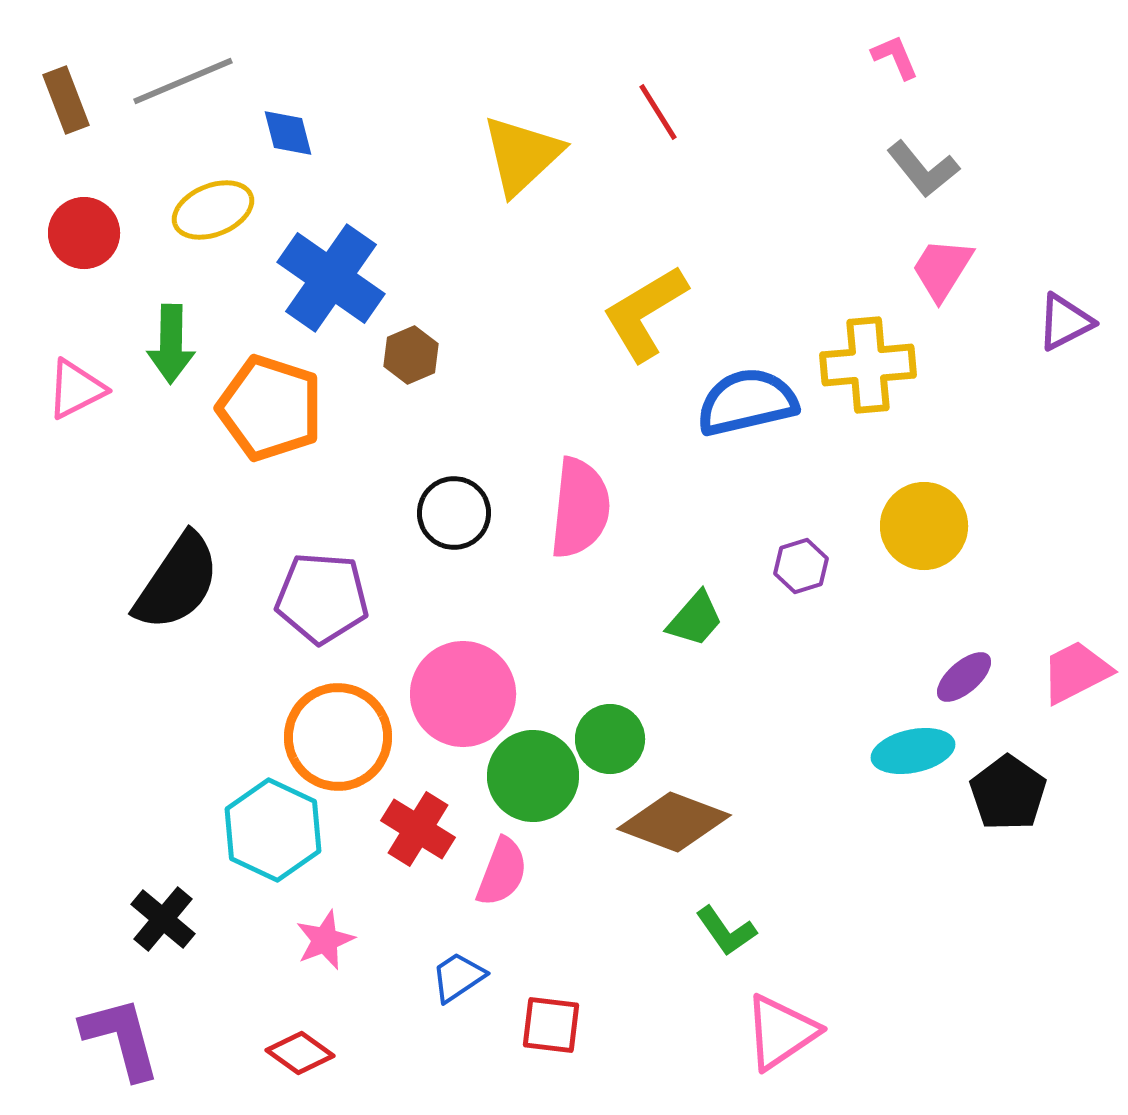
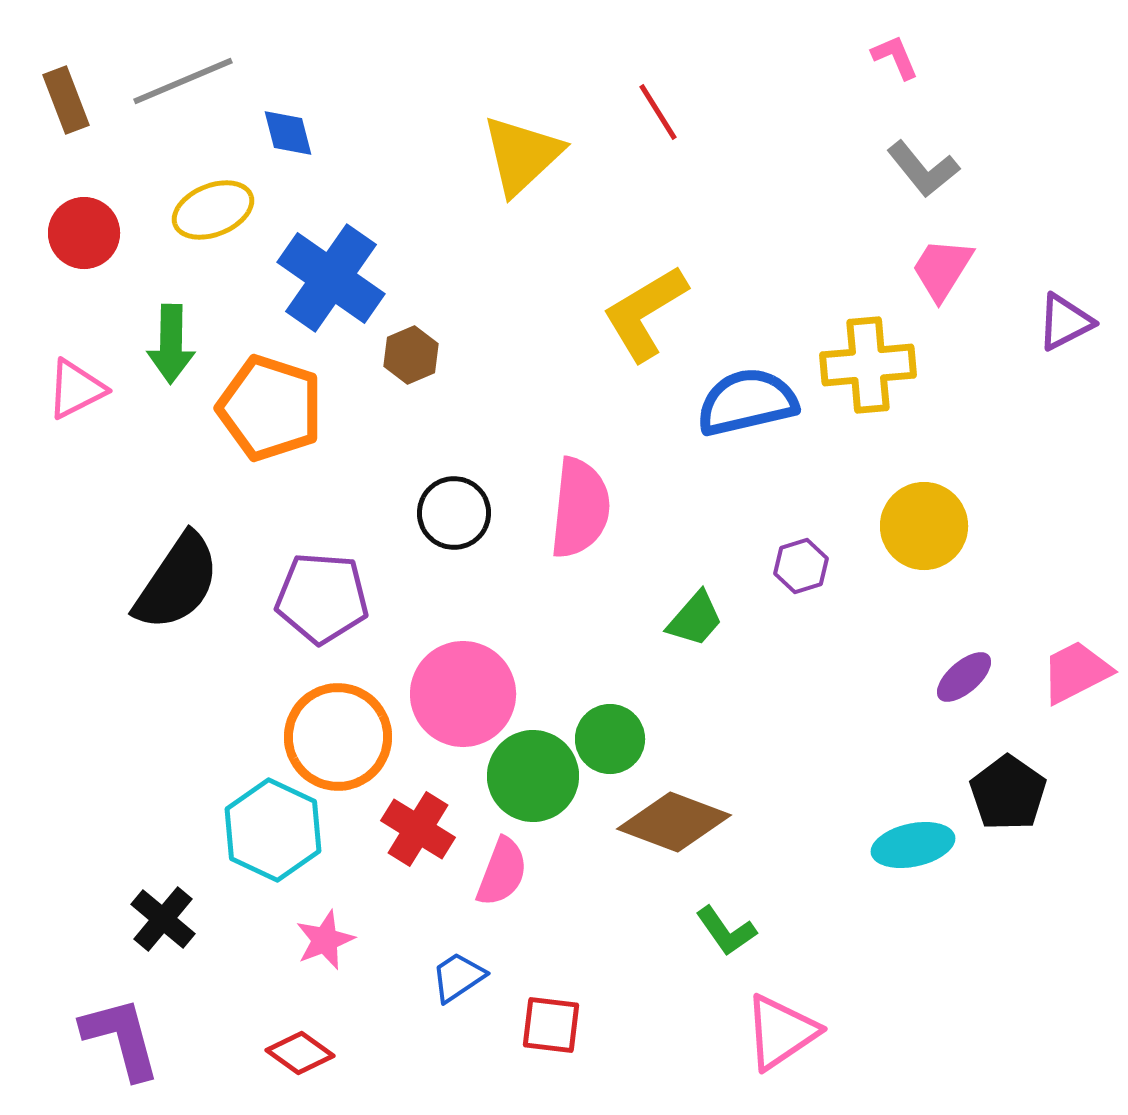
cyan ellipse at (913, 751): moved 94 px down
